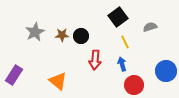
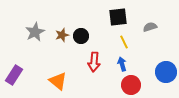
black square: rotated 30 degrees clockwise
brown star: rotated 16 degrees counterclockwise
yellow line: moved 1 px left
red arrow: moved 1 px left, 2 px down
blue circle: moved 1 px down
red circle: moved 3 px left
